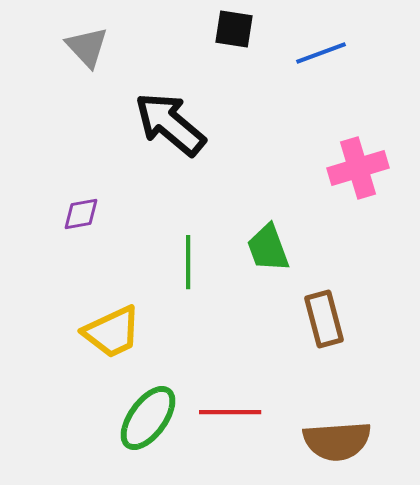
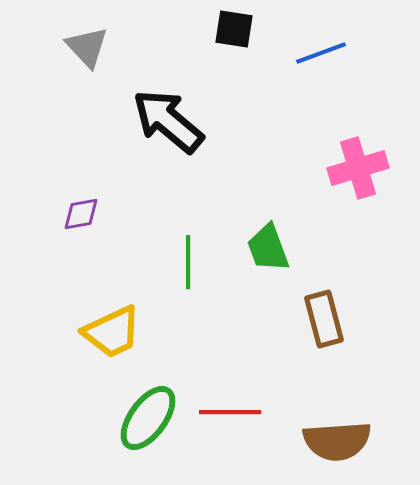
black arrow: moved 2 px left, 3 px up
